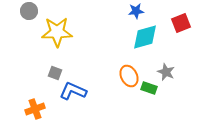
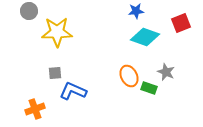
cyan diamond: rotated 36 degrees clockwise
gray square: rotated 24 degrees counterclockwise
